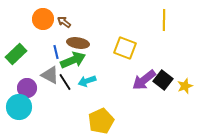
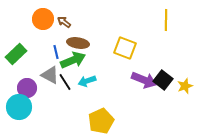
yellow line: moved 2 px right
purple arrow: rotated 120 degrees counterclockwise
